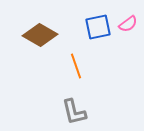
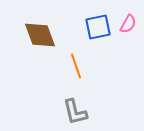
pink semicircle: rotated 24 degrees counterclockwise
brown diamond: rotated 40 degrees clockwise
gray L-shape: moved 1 px right
